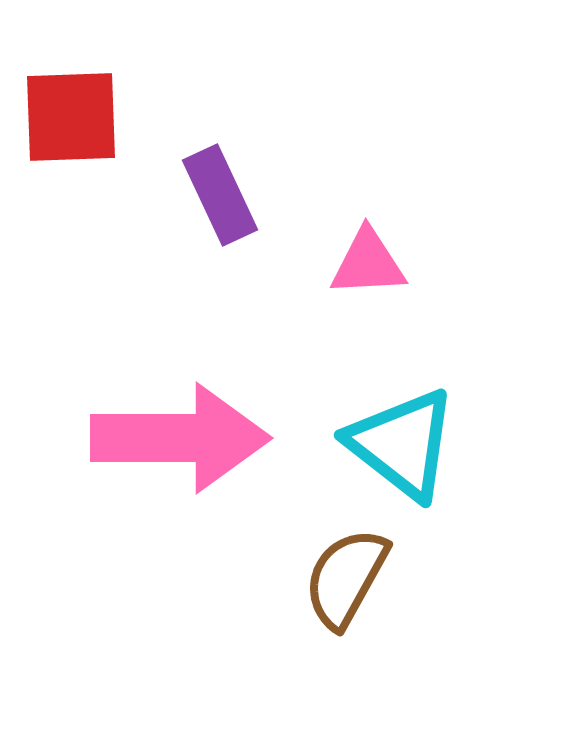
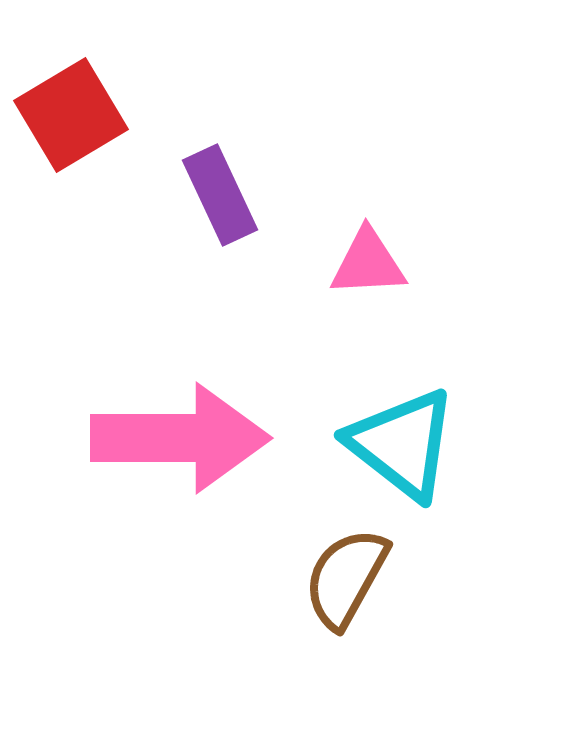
red square: moved 2 px up; rotated 29 degrees counterclockwise
